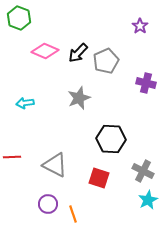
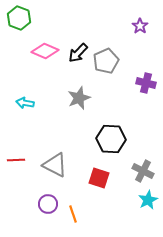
cyan arrow: rotated 18 degrees clockwise
red line: moved 4 px right, 3 px down
